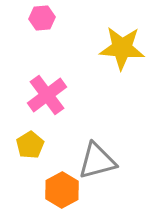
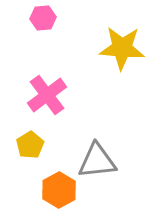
pink hexagon: moved 1 px right
gray triangle: rotated 9 degrees clockwise
orange hexagon: moved 3 px left
